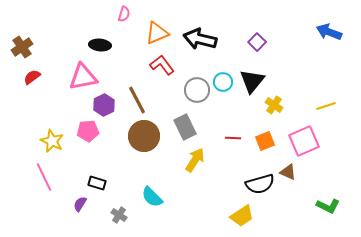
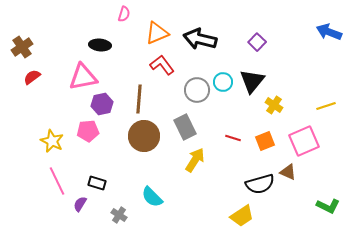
brown line: moved 2 px right, 1 px up; rotated 32 degrees clockwise
purple hexagon: moved 2 px left, 1 px up; rotated 15 degrees clockwise
red line: rotated 14 degrees clockwise
pink line: moved 13 px right, 4 px down
